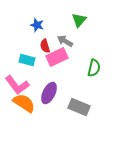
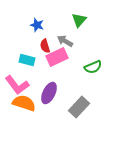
green semicircle: moved 1 px left, 1 px up; rotated 54 degrees clockwise
orange semicircle: rotated 15 degrees counterclockwise
gray rectangle: rotated 70 degrees counterclockwise
